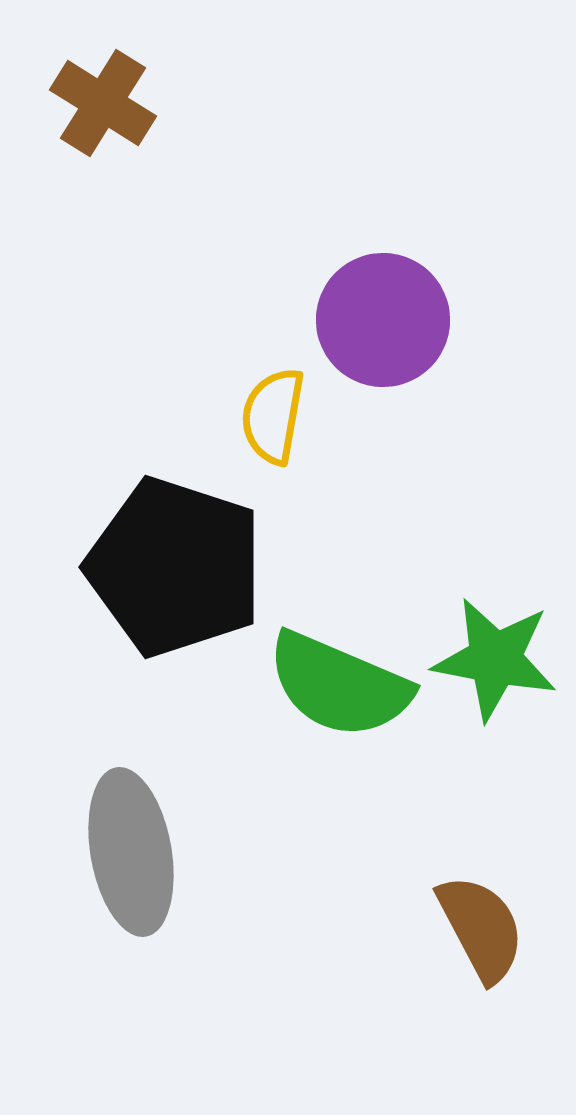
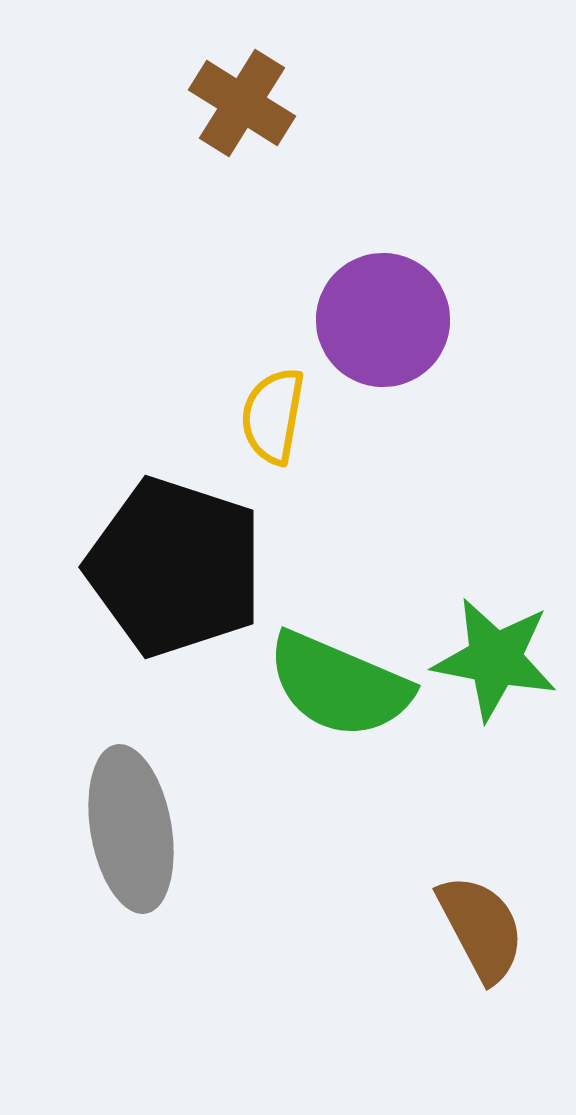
brown cross: moved 139 px right
gray ellipse: moved 23 px up
